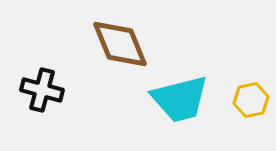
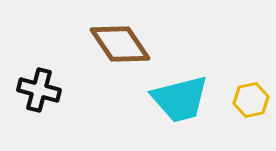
brown diamond: rotated 12 degrees counterclockwise
black cross: moved 3 px left
